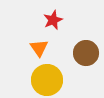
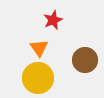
brown circle: moved 1 px left, 7 px down
yellow circle: moved 9 px left, 2 px up
